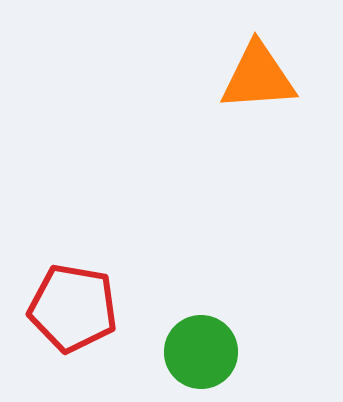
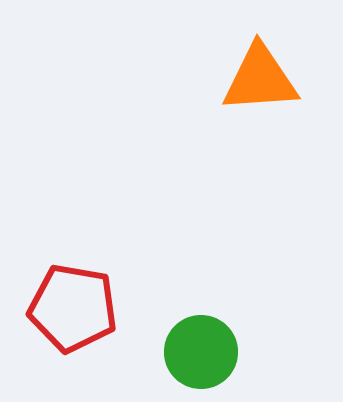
orange triangle: moved 2 px right, 2 px down
